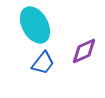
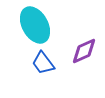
blue trapezoid: rotated 105 degrees clockwise
